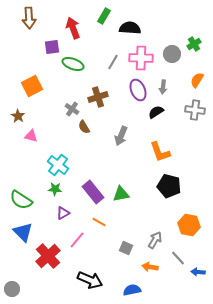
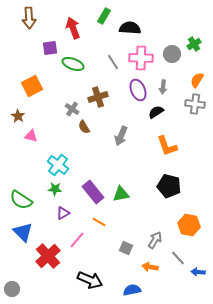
purple square at (52, 47): moved 2 px left, 1 px down
gray line at (113, 62): rotated 63 degrees counterclockwise
gray cross at (195, 110): moved 6 px up
orange L-shape at (160, 152): moved 7 px right, 6 px up
